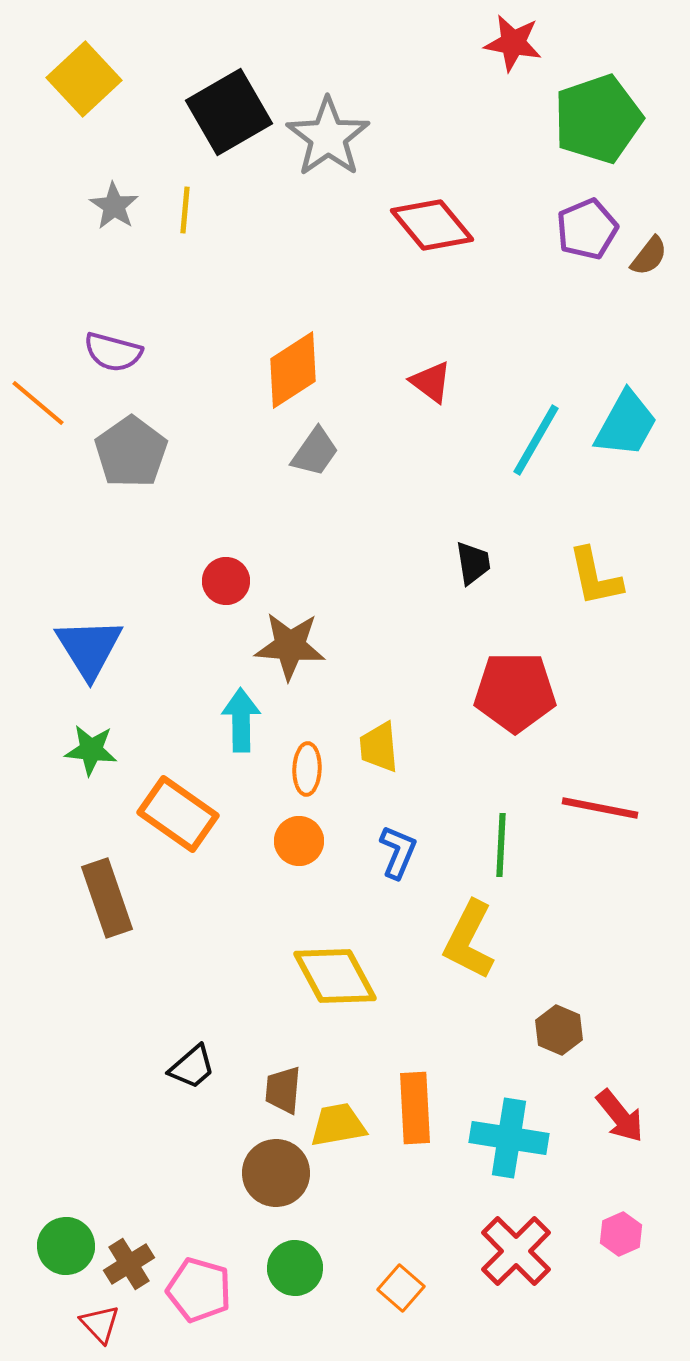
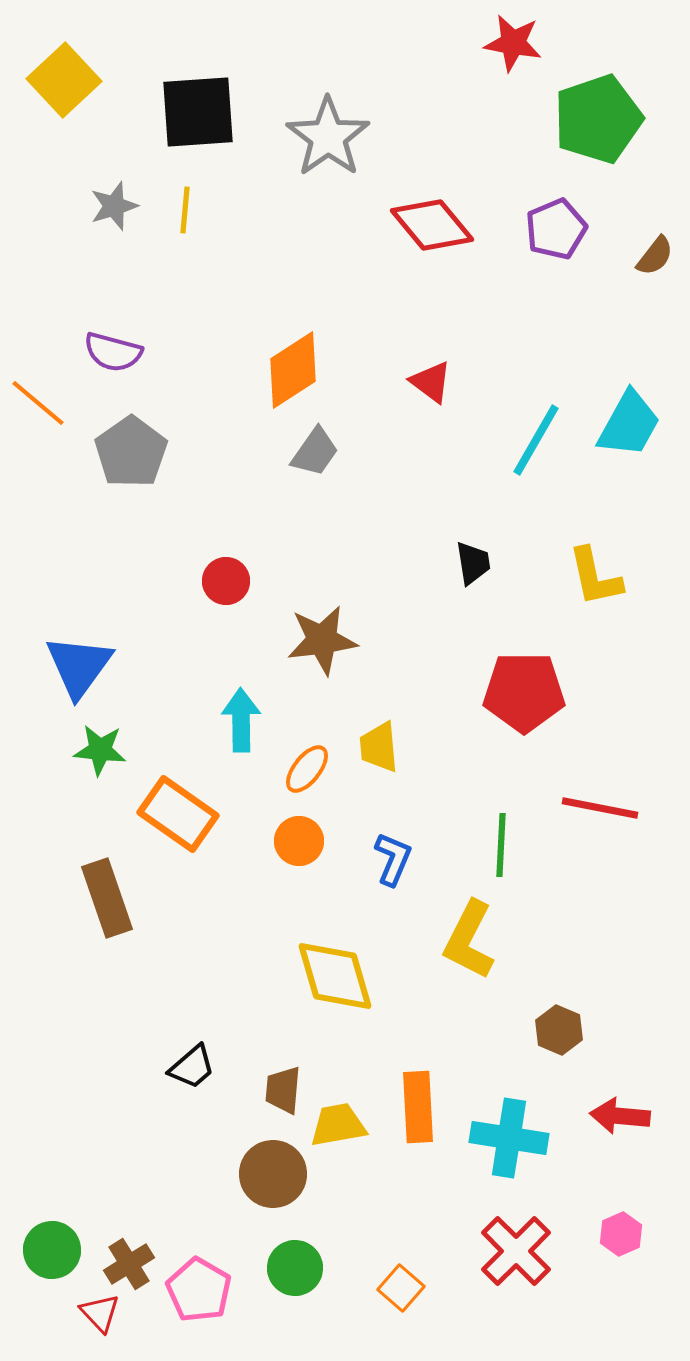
yellow square at (84, 79): moved 20 px left, 1 px down
black square at (229, 112): moved 31 px left; rotated 26 degrees clockwise
gray star at (114, 206): rotated 21 degrees clockwise
purple pentagon at (587, 229): moved 31 px left
brown semicircle at (649, 256): moved 6 px right
cyan trapezoid at (626, 424): moved 3 px right
brown star at (290, 646): moved 32 px right, 6 px up; rotated 12 degrees counterclockwise
blue triangle at (89, 648): moved 10 px left, 18 px down; rotated 8 degrees clockwise
red pentagon at (515, 692): moved 9 px right
green star at (91, 750): moved 9 px right
orange ellipse at (307, 769): rotated 36 degrees clockwise
blue L-shape at (398, 852): moved 5 px left, 7 px down
yellow diamond at (335, 976): rotated 12 degrees clockwise
orange rectangle at (415, 1108): moved 3 px right, 1 px up
red arrow at (620, 1116): rotated 134 degrees clockwise
brown circle at (276, 1173): moved 3 px left, 1 px down
green circle at (66, 1246): moved 14 px left, 4 px down
pink pentagon at (199, 1290): rotated 14 degrees clockwise
red triangle at (100, 1324): moved 11 px up
